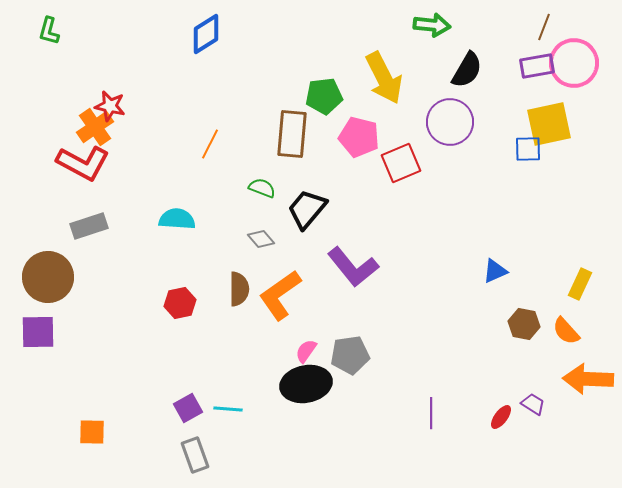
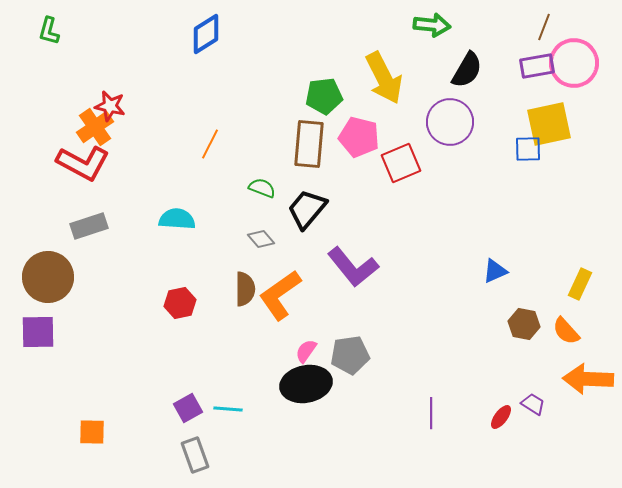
brown rectangle at (292, 134): moved 17 px right, 10 px down
brown semicircle at (239, 289): moved 6 px right
